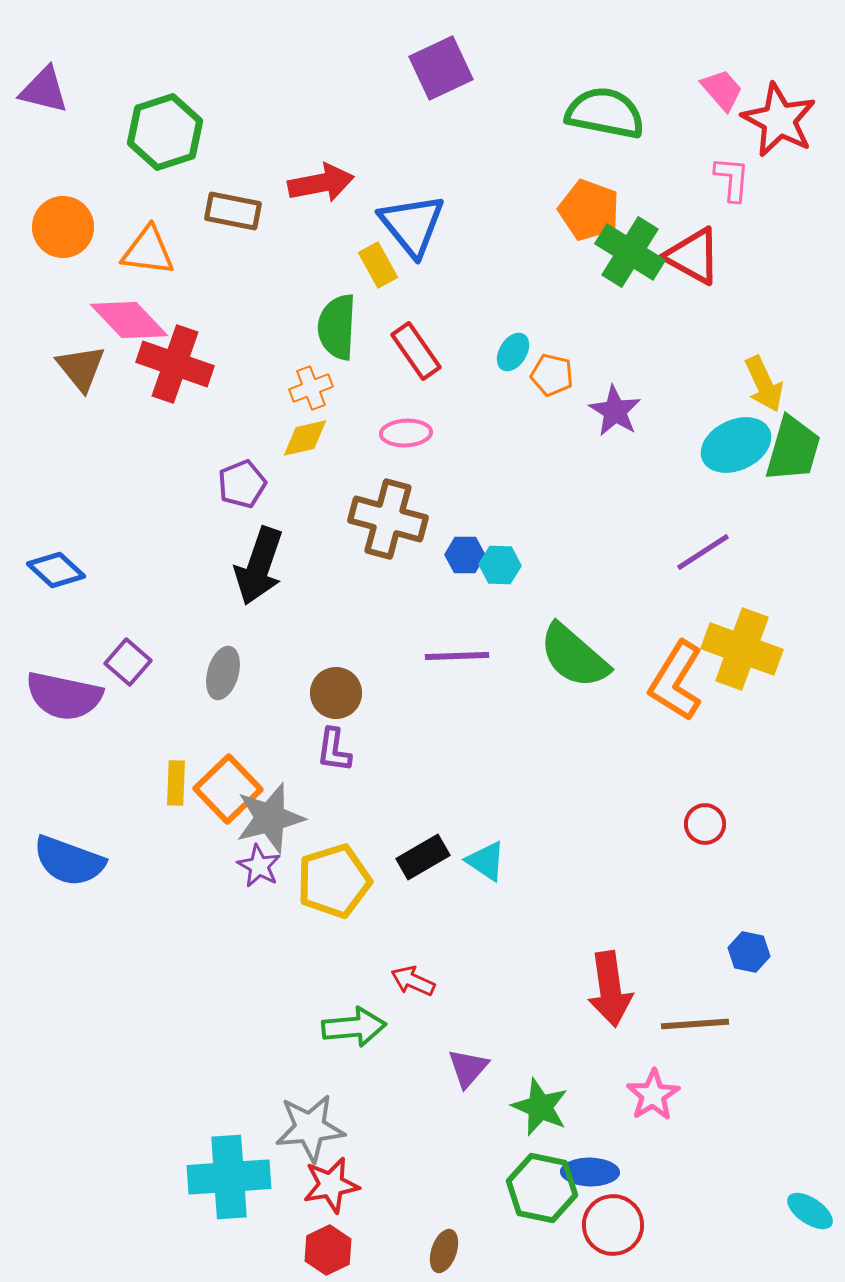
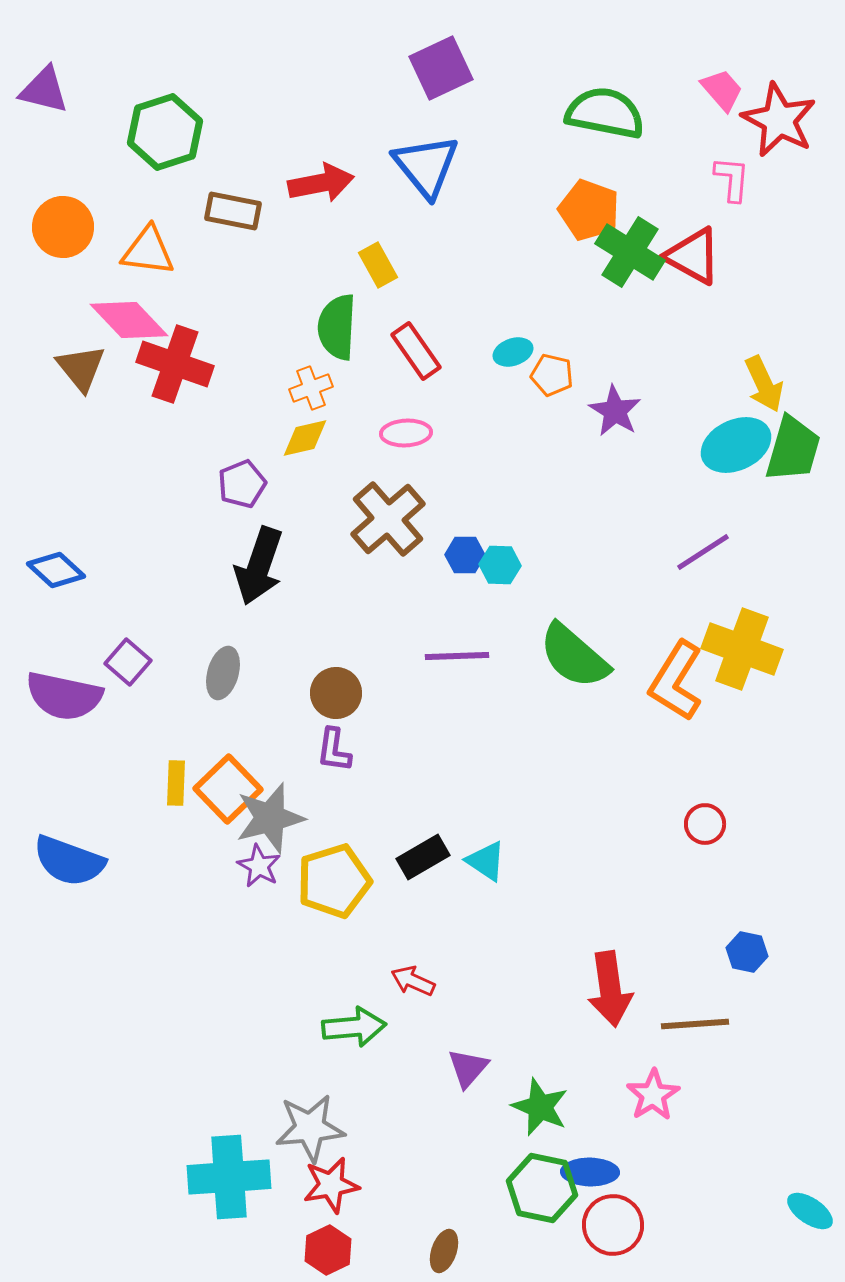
blue triangle at (412, 225): moved 14 px right, 59 px up
cyan ellipse at (513, 352): rotated 39 degrees clockwise
brown cross at (388, 519): rotated 34 degrees clockwise
blue hexagon at (749, 952): moved 2 px left
